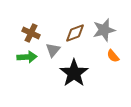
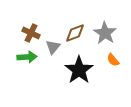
gray star: moved 1 px right, 3 px down; rotated 25 degrees counterclockwise
gray triangle: moved 3 px up
orange semicircle: moved 4 px down
black star: moved 5 px right, 3 px up
